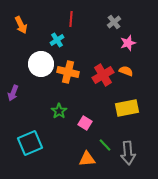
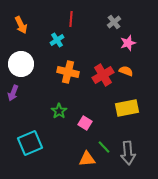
white circle: moved 20 px left
green line: moved 1 px left, 2 px down
